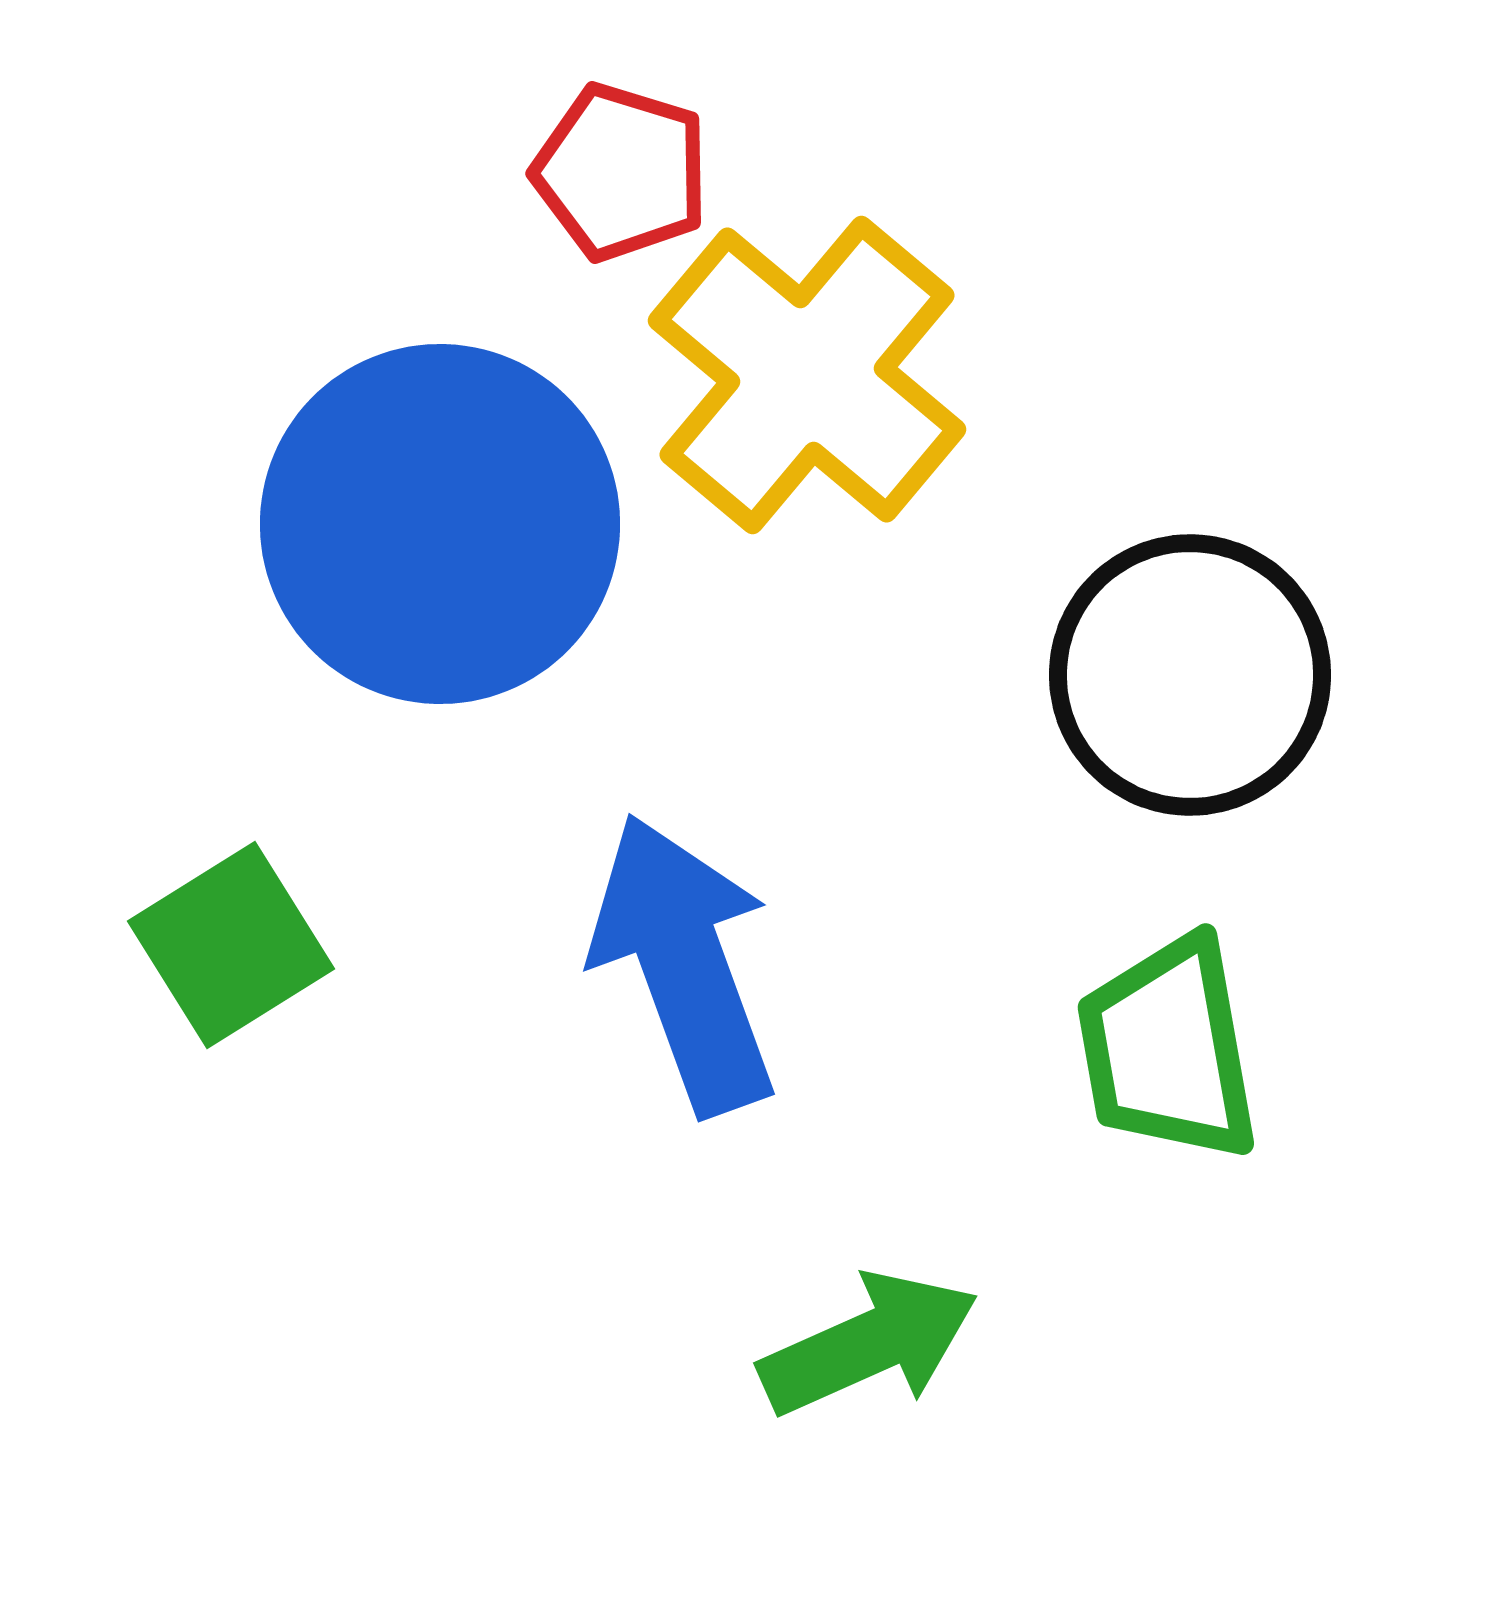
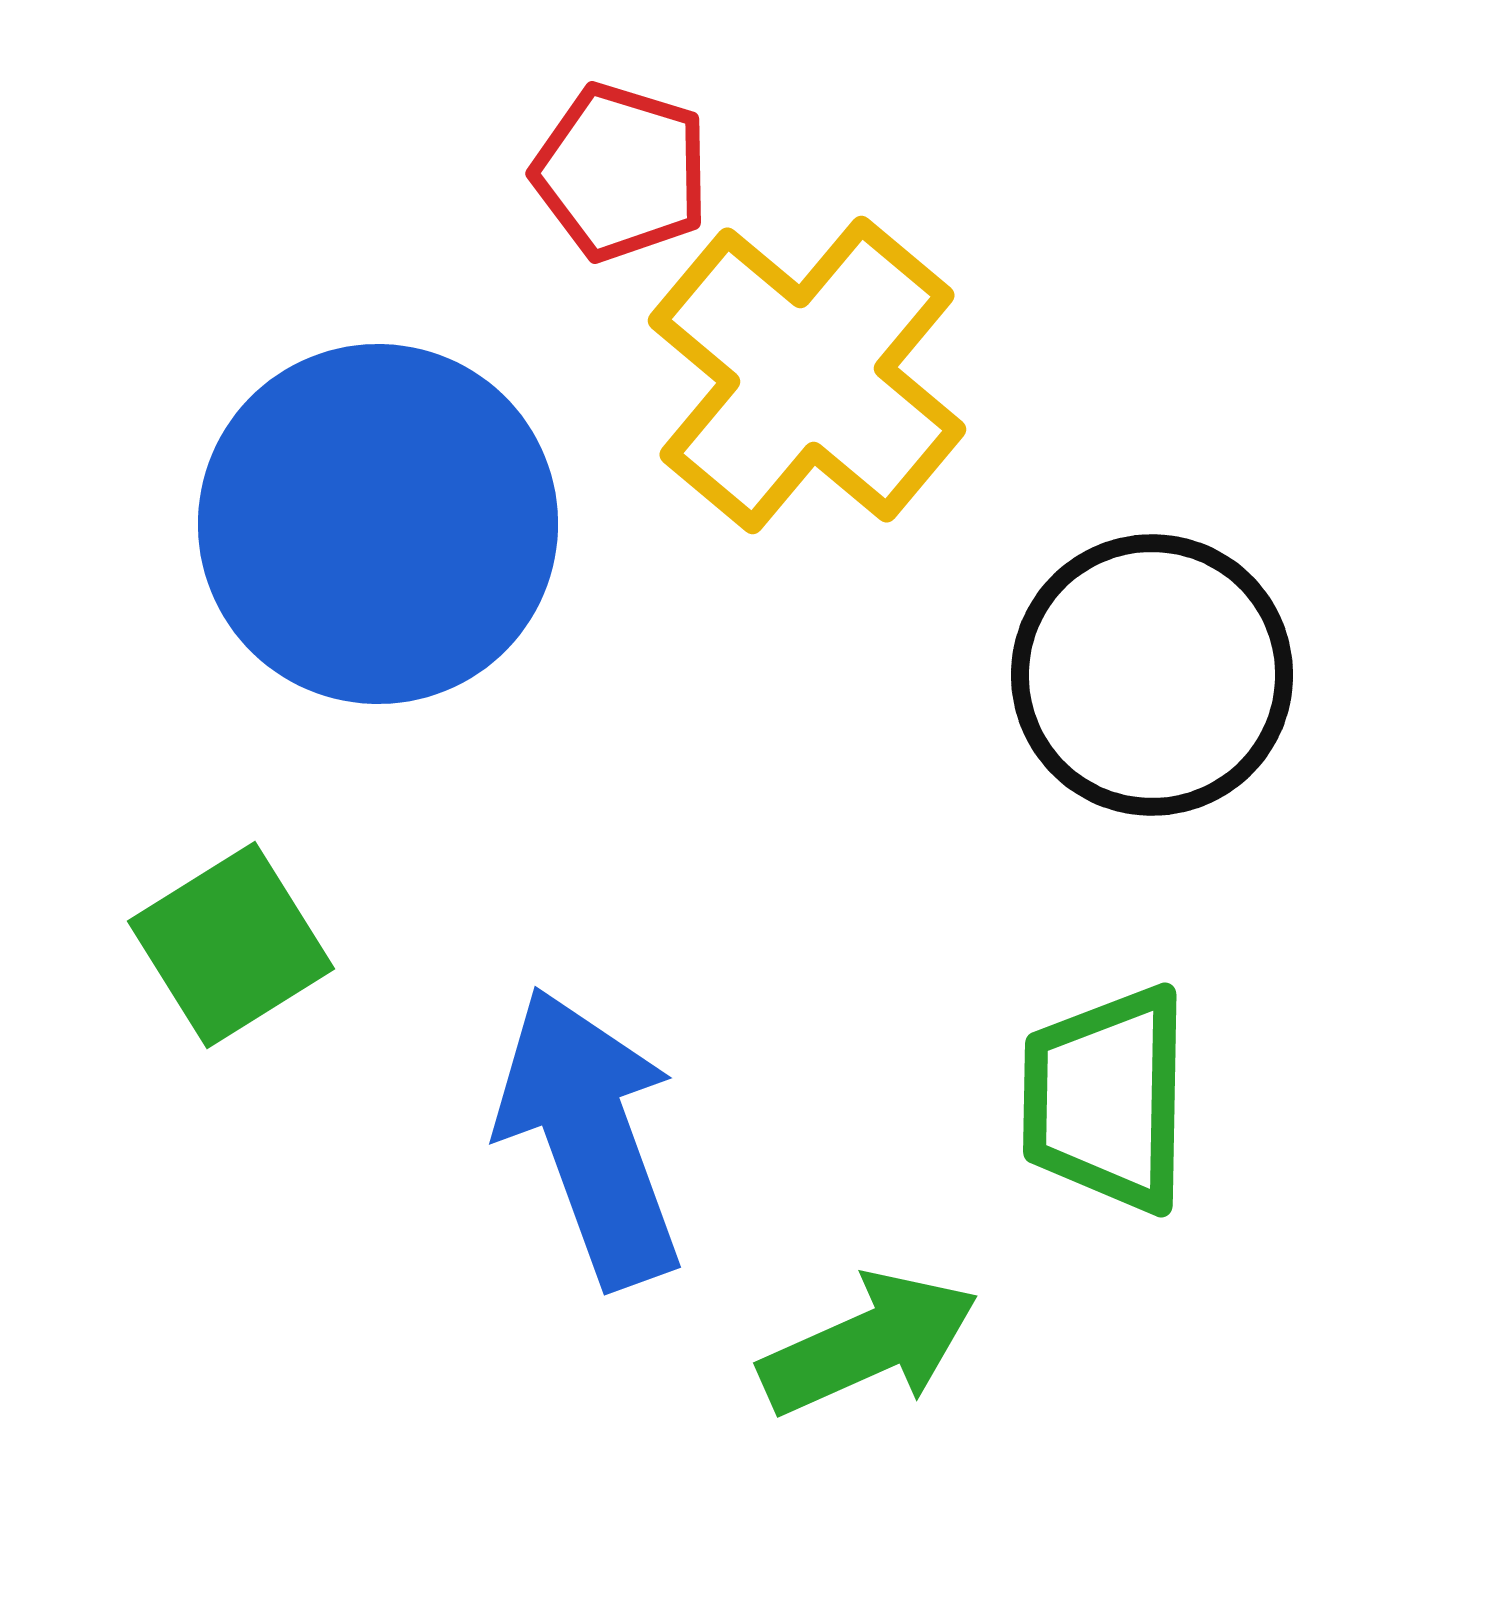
blue circle: moved 62 px left
black circle: moved 38 px left
blue arrow: moved 94 px left, 173 px down
green trapezoid: moved 62 px left, 50 px down; rotated 11 degrees clockwise
